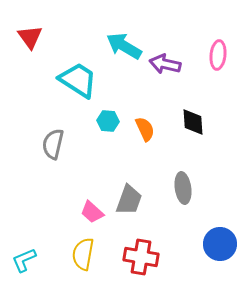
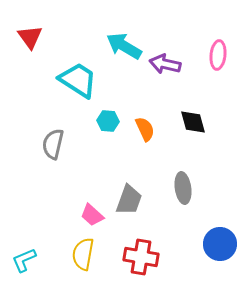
black diamond: rotated 12 degrees counterclockwise
pink trapezoid: moved 3 px down
